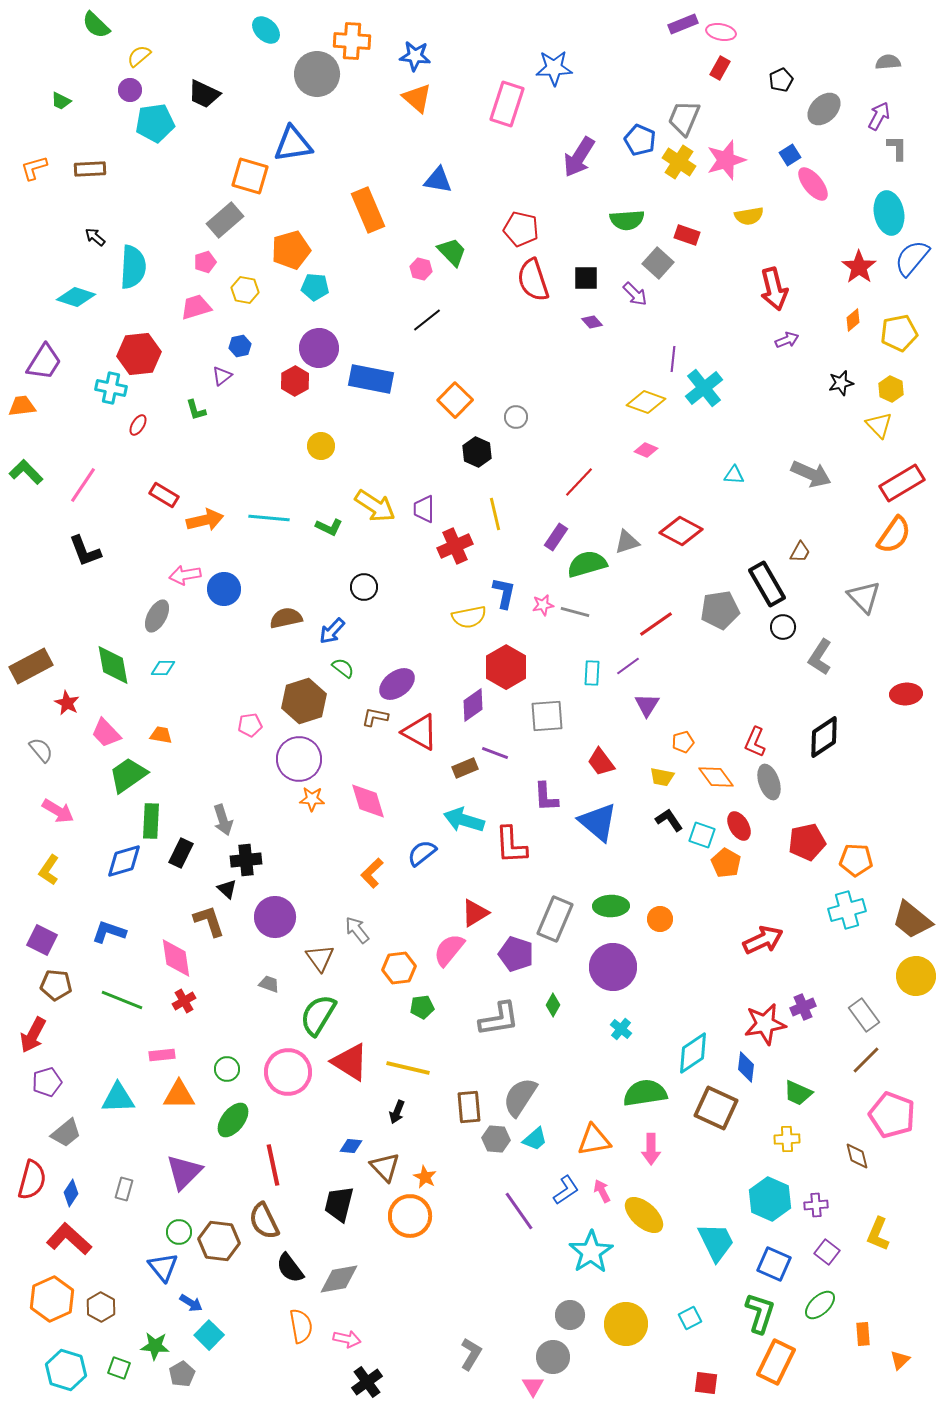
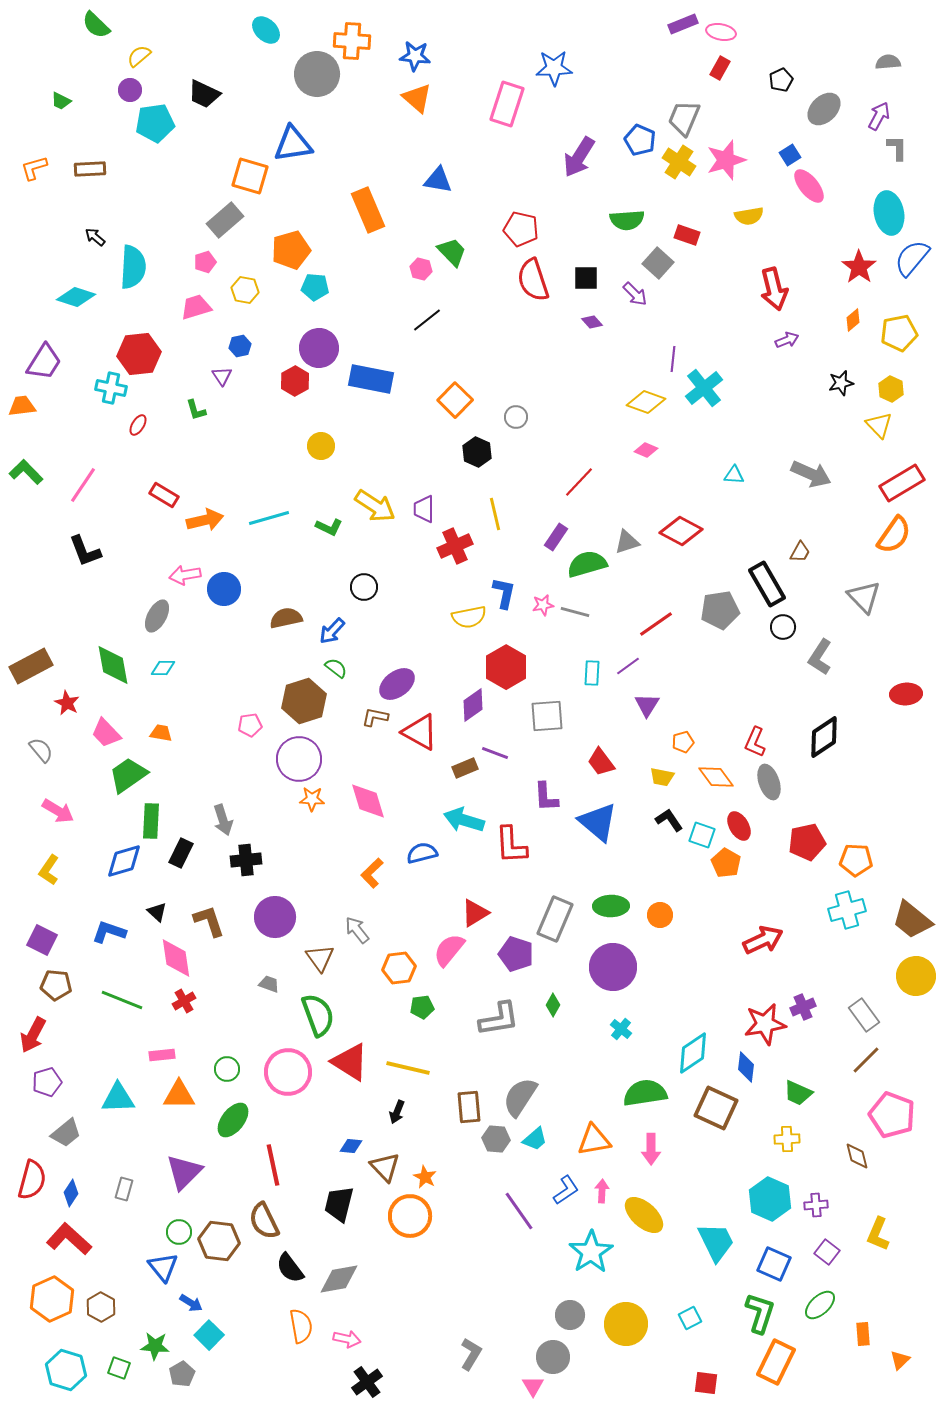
pink ellipse at (813, 184): moved 4 px left, 2 px down
purple triangle at (222, 376): rotated 25 degrees counterclockwise
cyan line at (269, 518): rotated 21 degrees counterclockwise
green semicircle at (343, 668): moved 7 px left
orange trapezoid at (161, 735): moved 2 px up
blue semicircle at (422, 853): rotated 24 degrees clockwise
black triangle at (227, 889): moved 70 px left, 23 px down
orange circle at (660, 919): moved 4 px up
green semicircle at (318, 1015): rotated 129 degrees clockwise
pink arrow at (602, 1191): rotated 30 degrees clockwise
